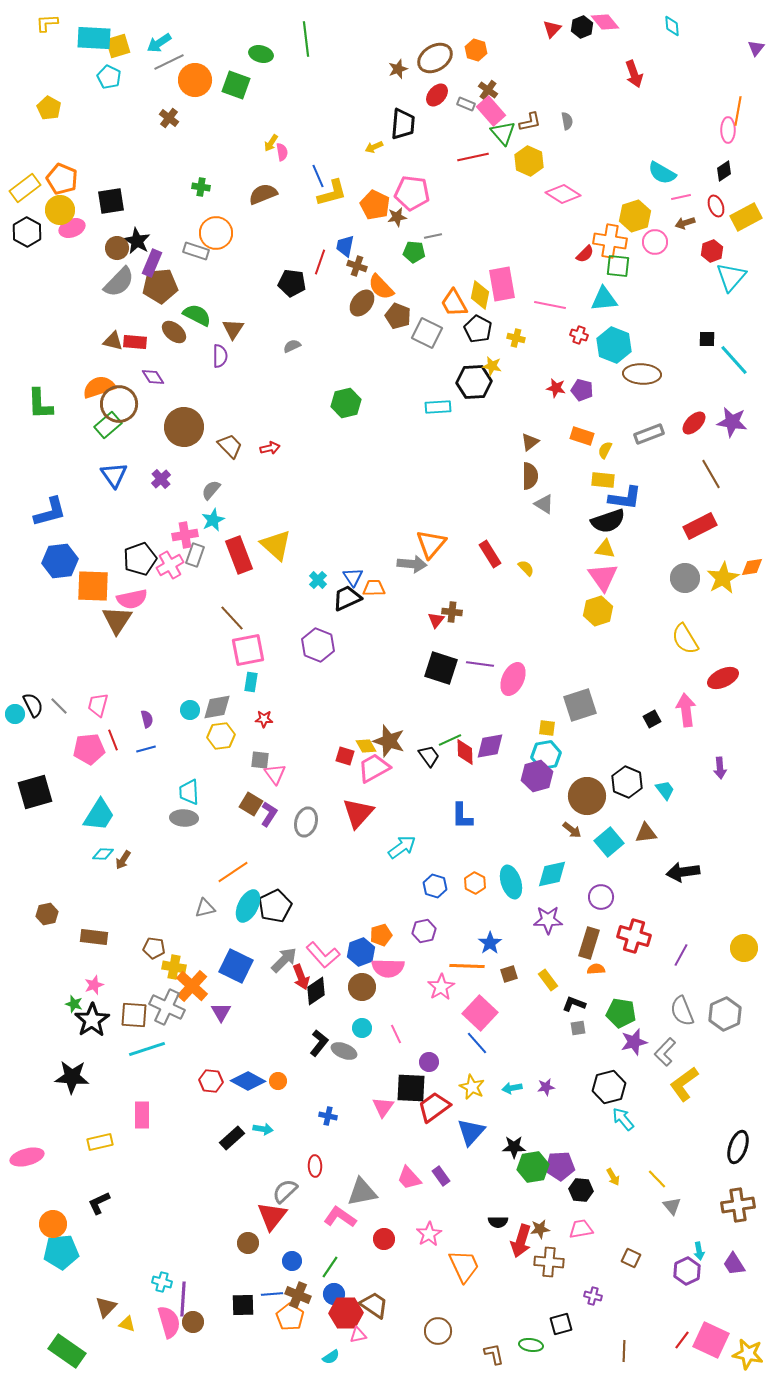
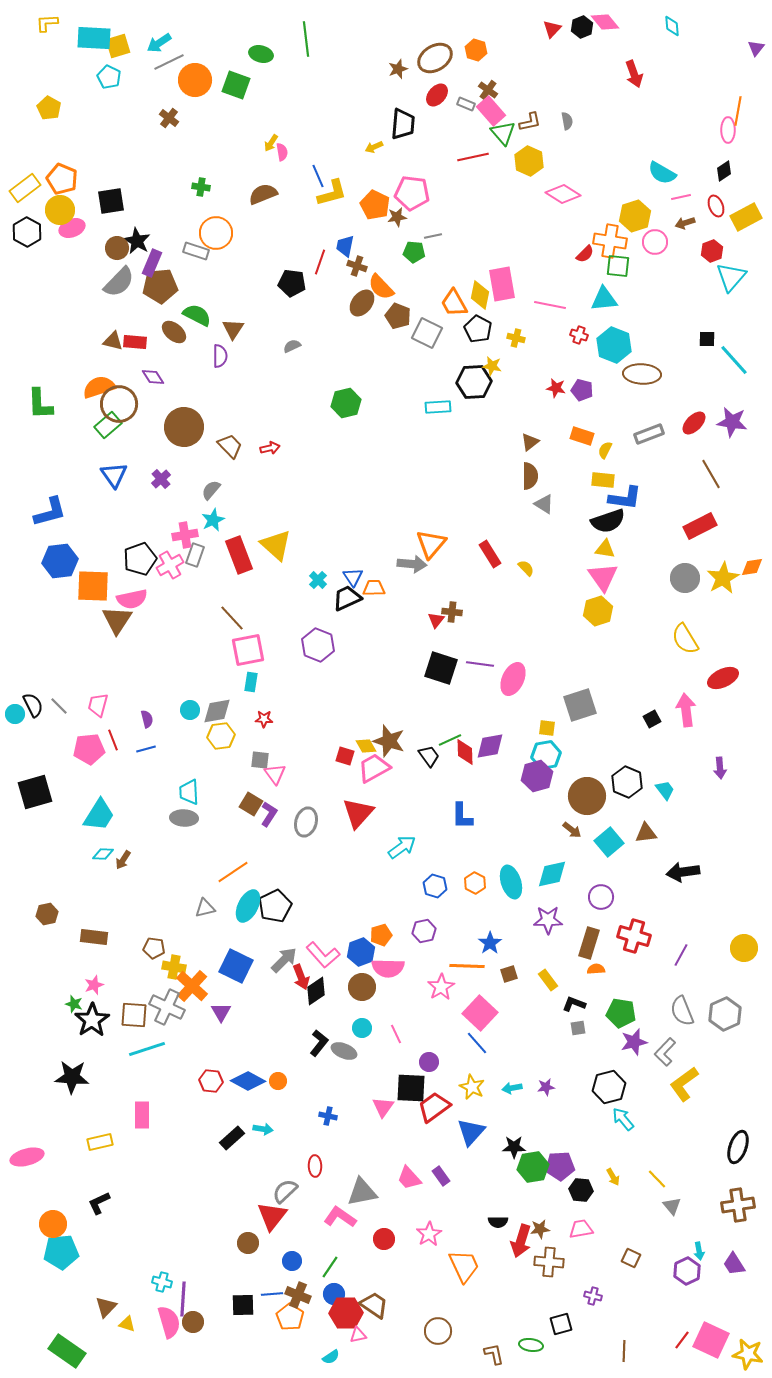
gray diamond at (217, 707): moved 4 px down
